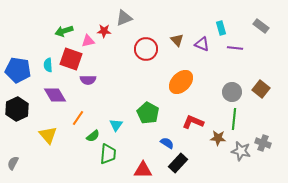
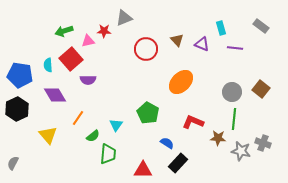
red square: rotated 30 degrees clockwise
blue pentagon: moved 2 px right, 5 px down
